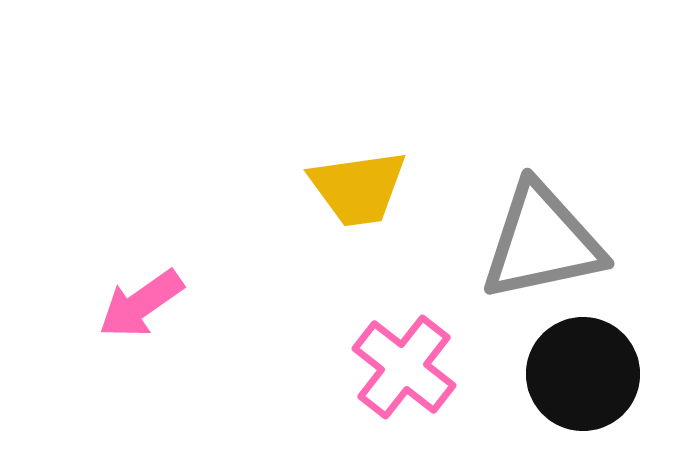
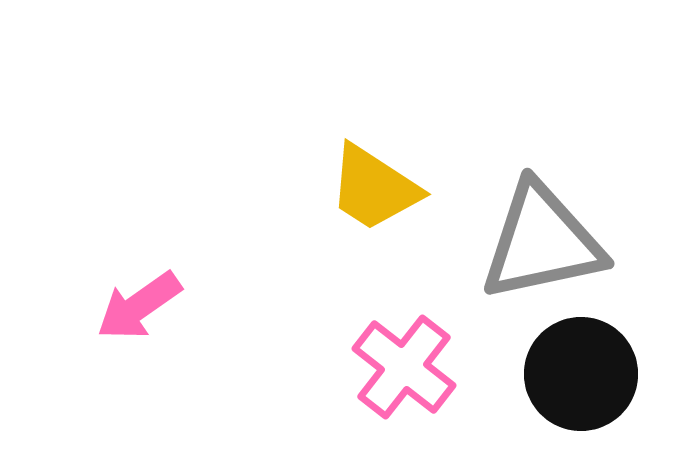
yellow trapezoid: moved 16 px right; rotated 41 degrees clockwise
pink arrow: moved 2 px left, 2 px down
black circle: moved 2 px left
